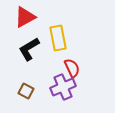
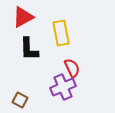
red triangle: moved 2 px left
yellow rectangle: moved 3 px right, 5 px up
black L-shape: rotated 60 degrees counterclockwise
brown square: moved 6 px left, 9 px down
